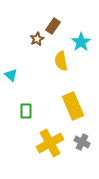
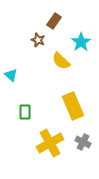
brown rectangle: moved 1 px right, 5 px up
brown star: moved 1 px right, 1 px down; rotated 24 degrees counterclockwise
yellow semicircle: rotated 36 degrees counterclockwise
green rectangle: moved 1 px left, 1 px down
gray cross: moved 1 px right
